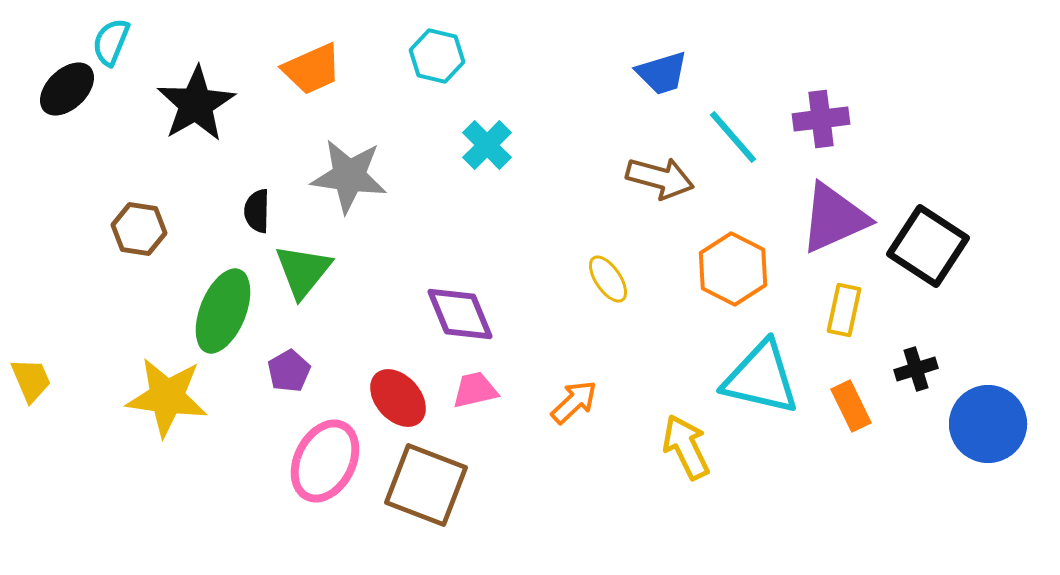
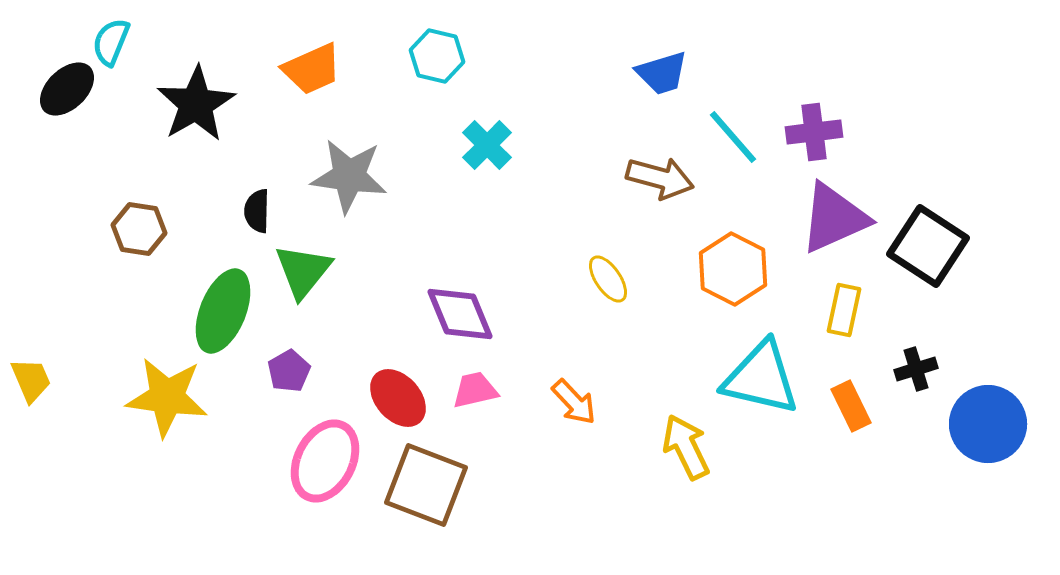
purple cross: moved 7 px left, 13 px down
orange arrow: rotated 90 degrees clockwise
